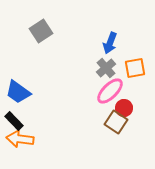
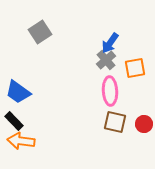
gray square: moved 1 px left, 1 px down
blue arrow: rotated 15 degrees clockwise
gray cross: moved 8 px up
pink ellipse: rotated 48 degrees counterclockwise
red circle: moved 20 px right, 16 px down
brown square: moved 1 px left; rotated 20 degrees counterclockwise
orange arrow: moved 1 px right, 2 px down
